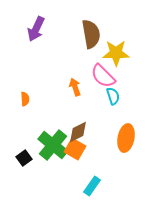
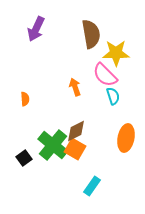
pink semicircle: moved 2 px right, 1 px up
brown diamond: moved 2 px left, 1 px up
